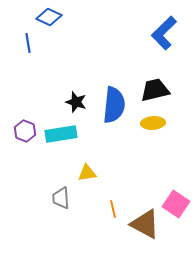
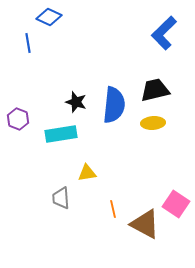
purple hexagon: moved 7 px left, 12 px up
